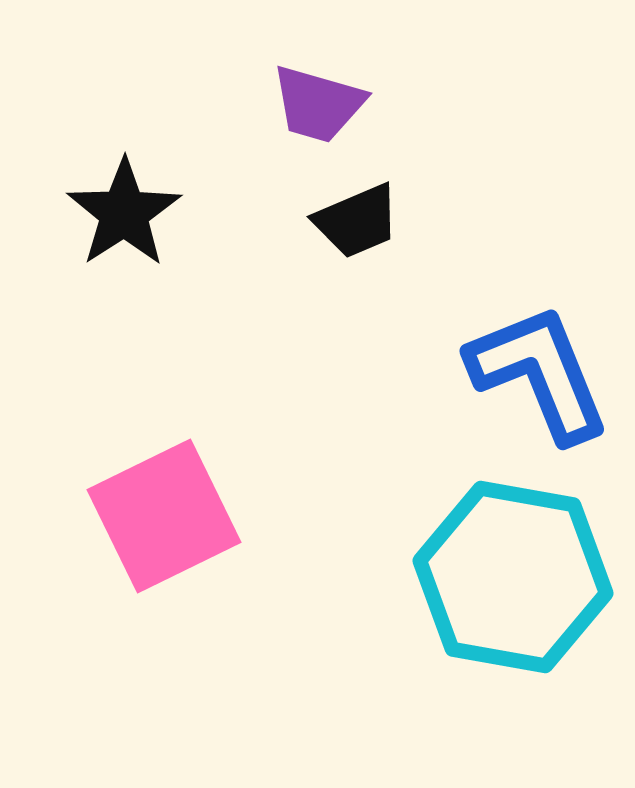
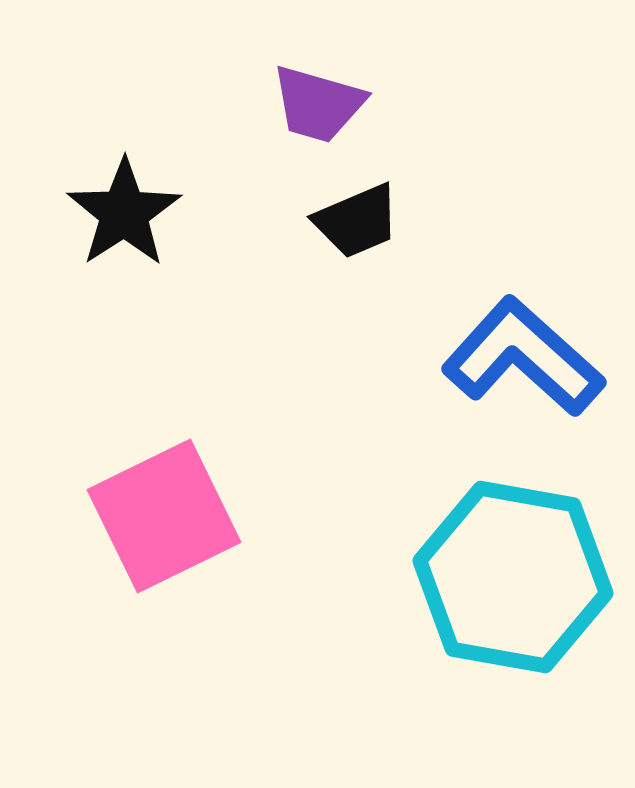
blue L-shape: moved 16 px left, 16 px up; rotated 26 degrees counterclockwise
